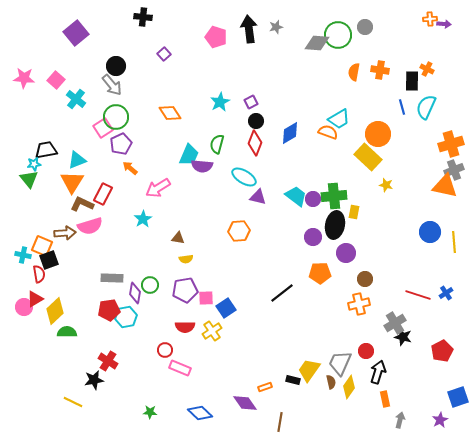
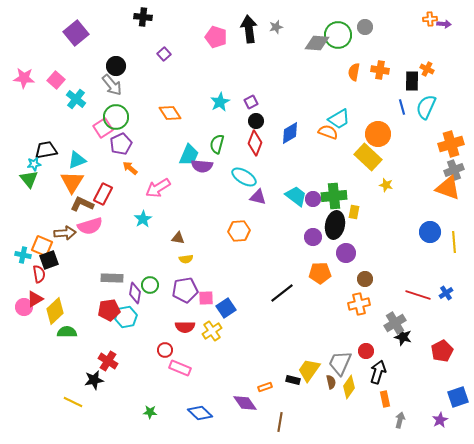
orange triangle at (445, 186): moved 3 px right, 2 px down; rotated 8 degrees clockwise
